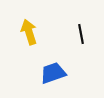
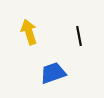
black line: moved 2 px left, 2 px down
